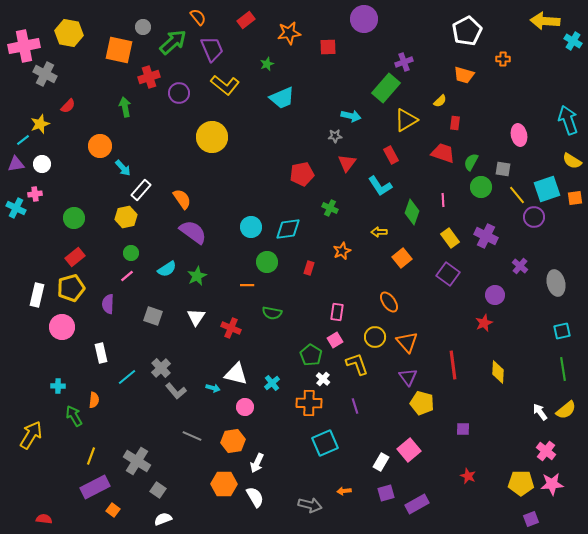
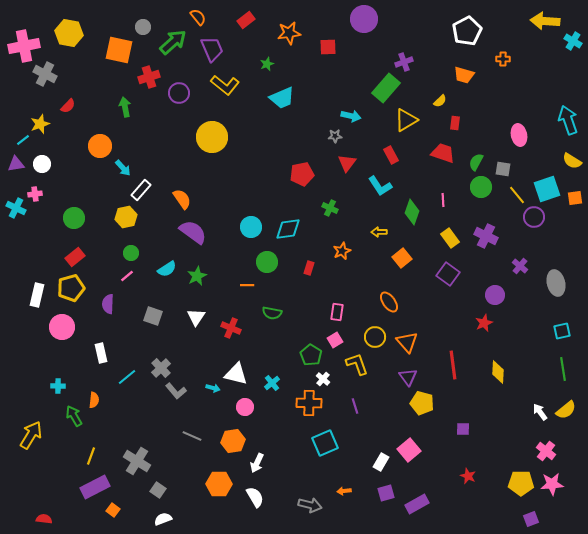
green semicircle at (471, 162): moved 5 px right
orange hexagon at (224, 484): moved 5 px left
